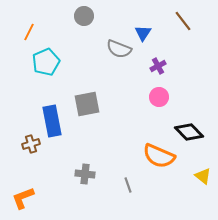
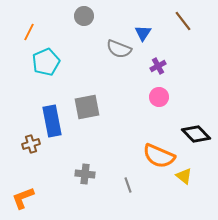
gray square: moved 3 px down
black diamond: moved 7 px right, 2 px down
yellow triangle: moved 19 px left
